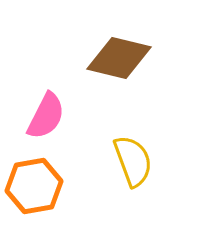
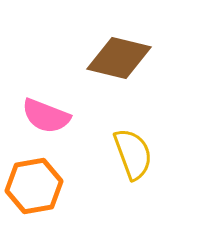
pink semicircle: rotated 84 degrees clockwise
yellow semicircle: moved 7 px up
